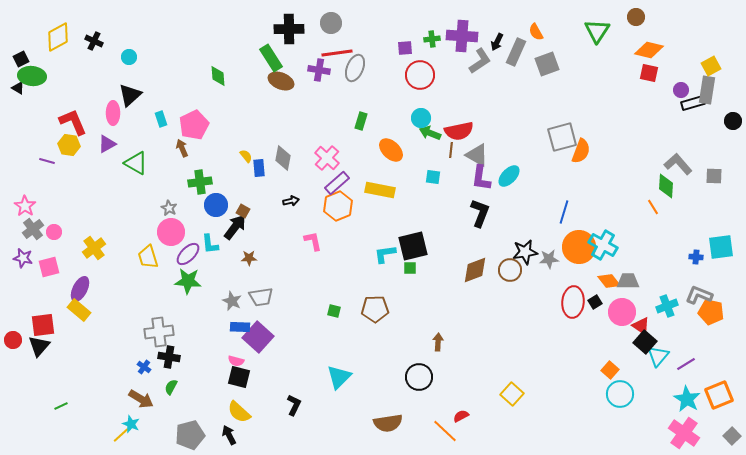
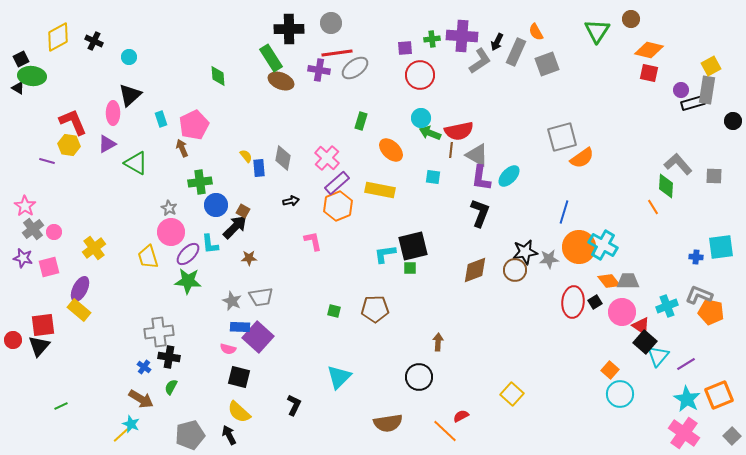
brown circle at (636, 17): moved 5 px left, 2 px down
gray ellipse at (355, 68): rotated 32 degrees clockwise
orange semicircle at (581, 151): moved 1 px right, 7 px down; rotated 35 degrees clockwise
black arrow at (235, 227): rotated 8 degrees clockwise
brown circle at (510, 270): moved 5 px right
pink semicircle at (236, 361): moved 8 px left, 12 px up
